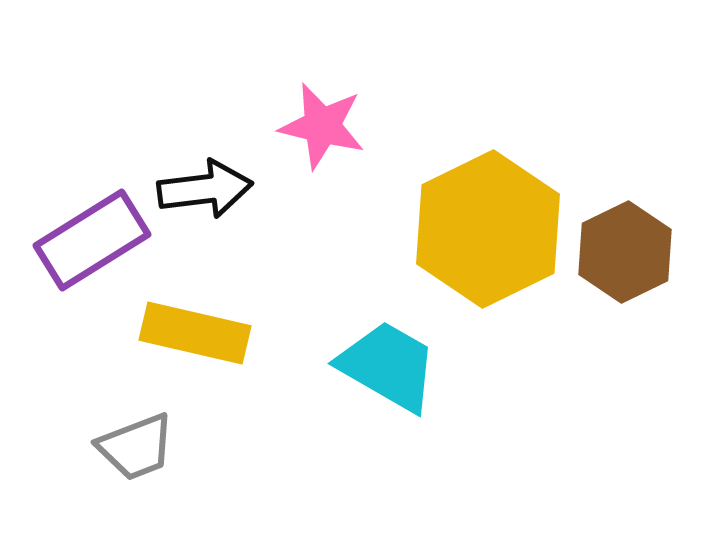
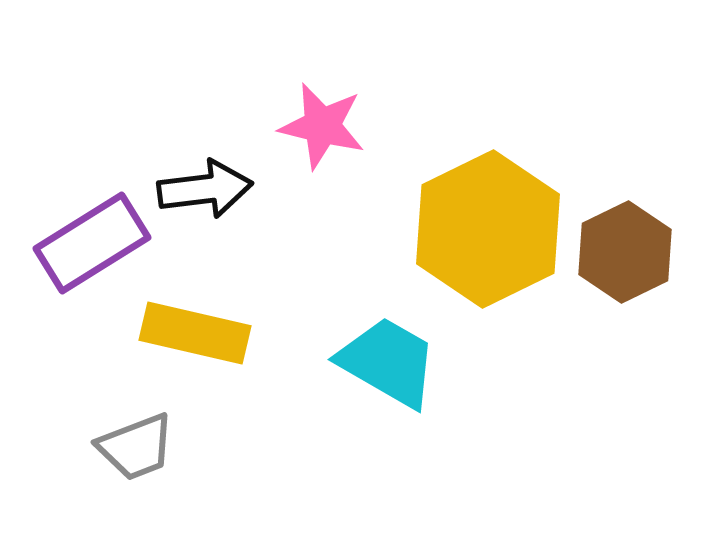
purple rectangle: moved 3 px down
cyan trapezoid: moved 4 px up
